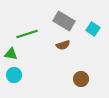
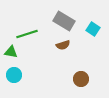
green triangle: moved 2 px up
